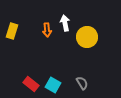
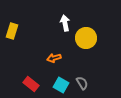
orange arrow: moved 7 px right, 28 px down; rotated 80 degrees clockwise
yellow circle: moved 1 px left, 1 px down
cyan square: moved 8 px right
